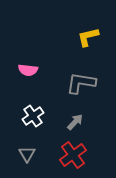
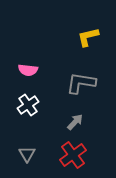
white cross: moved 5 px left, 11 px up
